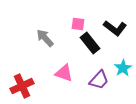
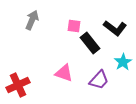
pink square: moved 4 px left, 2 px down
gray arrow: moved 13 px left, 18 px up; rotated 66 degrees clockwise
cyan star: moved 6 px up
red cross: moved 4 px left, 1 px up
